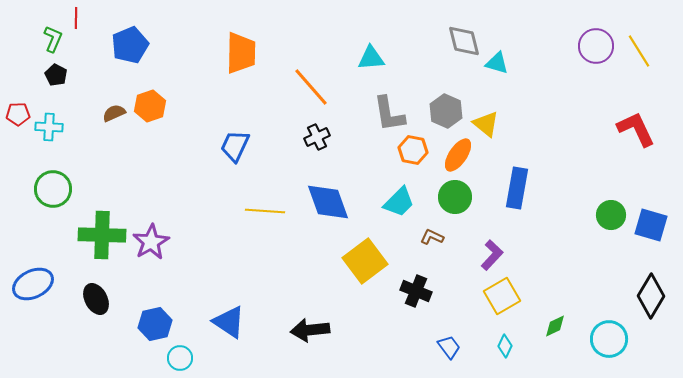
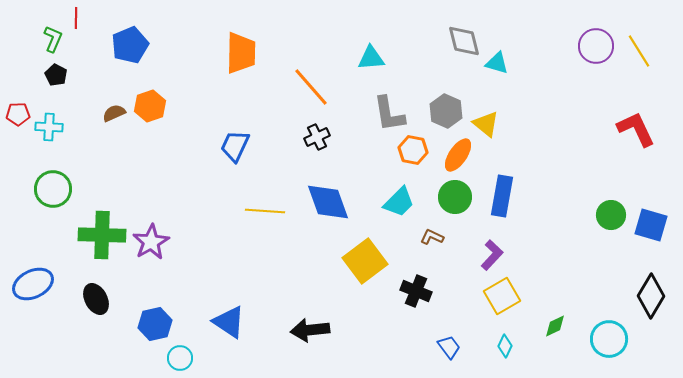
blue rectangle at (517, 188): moved 15 px left, 8 px down
